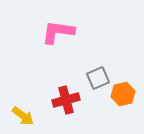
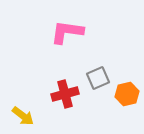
pink L-shape: moved 9 px right
orange hexagon: moved 4 px right
red cross: moved 1 px left, 6 px up
